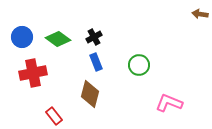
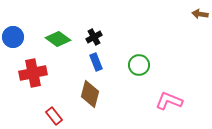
blue circle: moved 9 px left
pink L-shape: moved 2 px up
